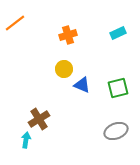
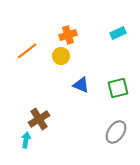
orange line: moved 12 px right, 28 px down
yellow circle: moved 3 px left, 13 px up
blue triangle: moved 1 px left
gray ellipse: moved 1 px down; rotated 35 degrees counterclockwise
